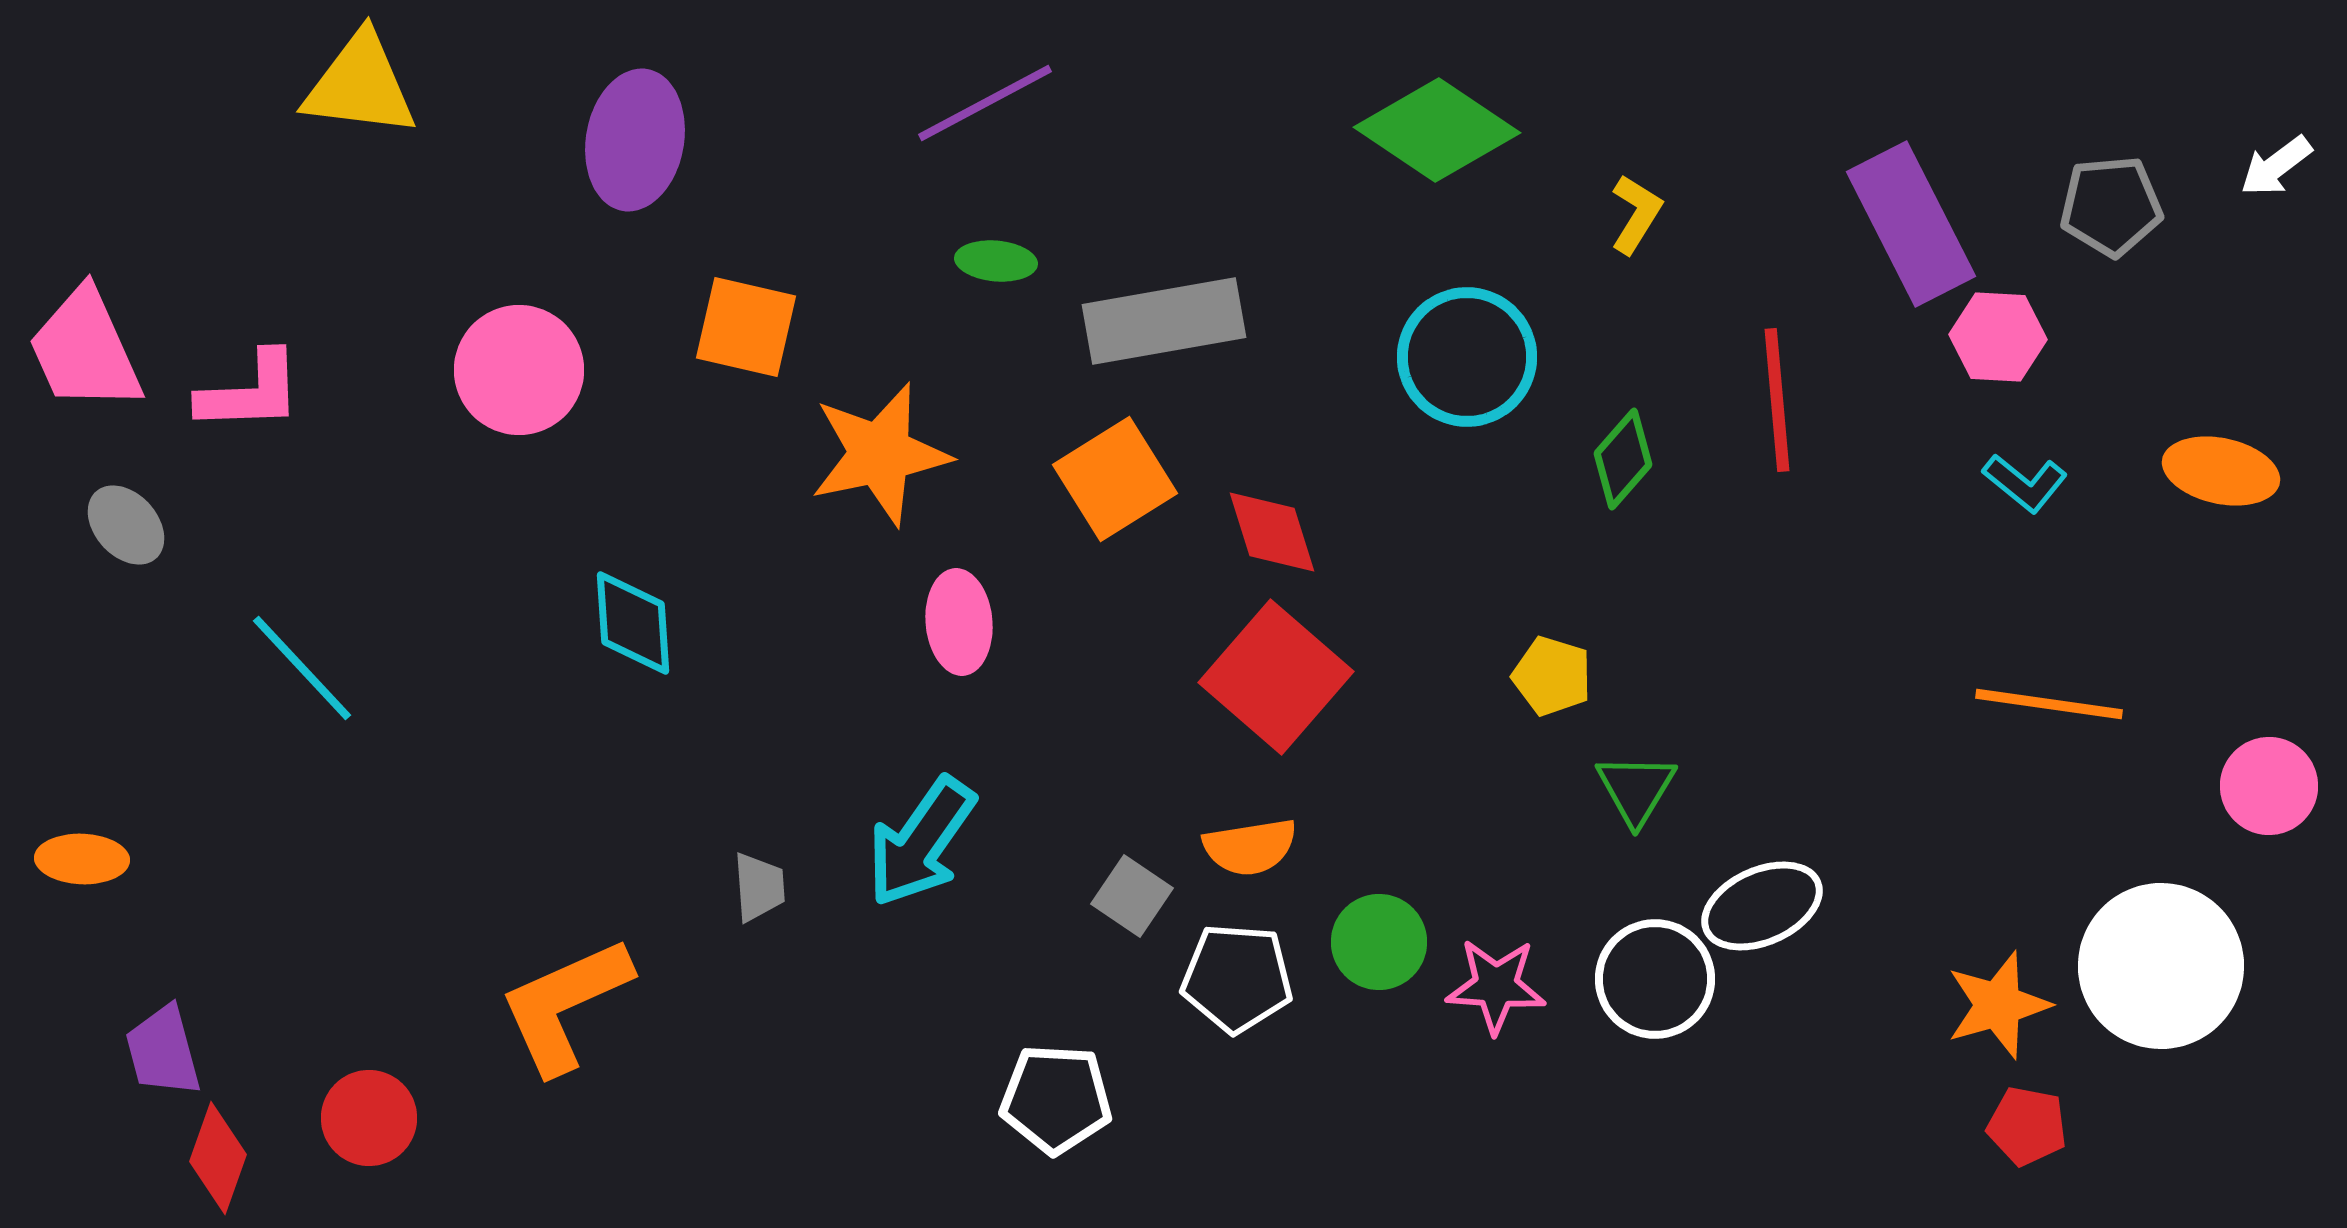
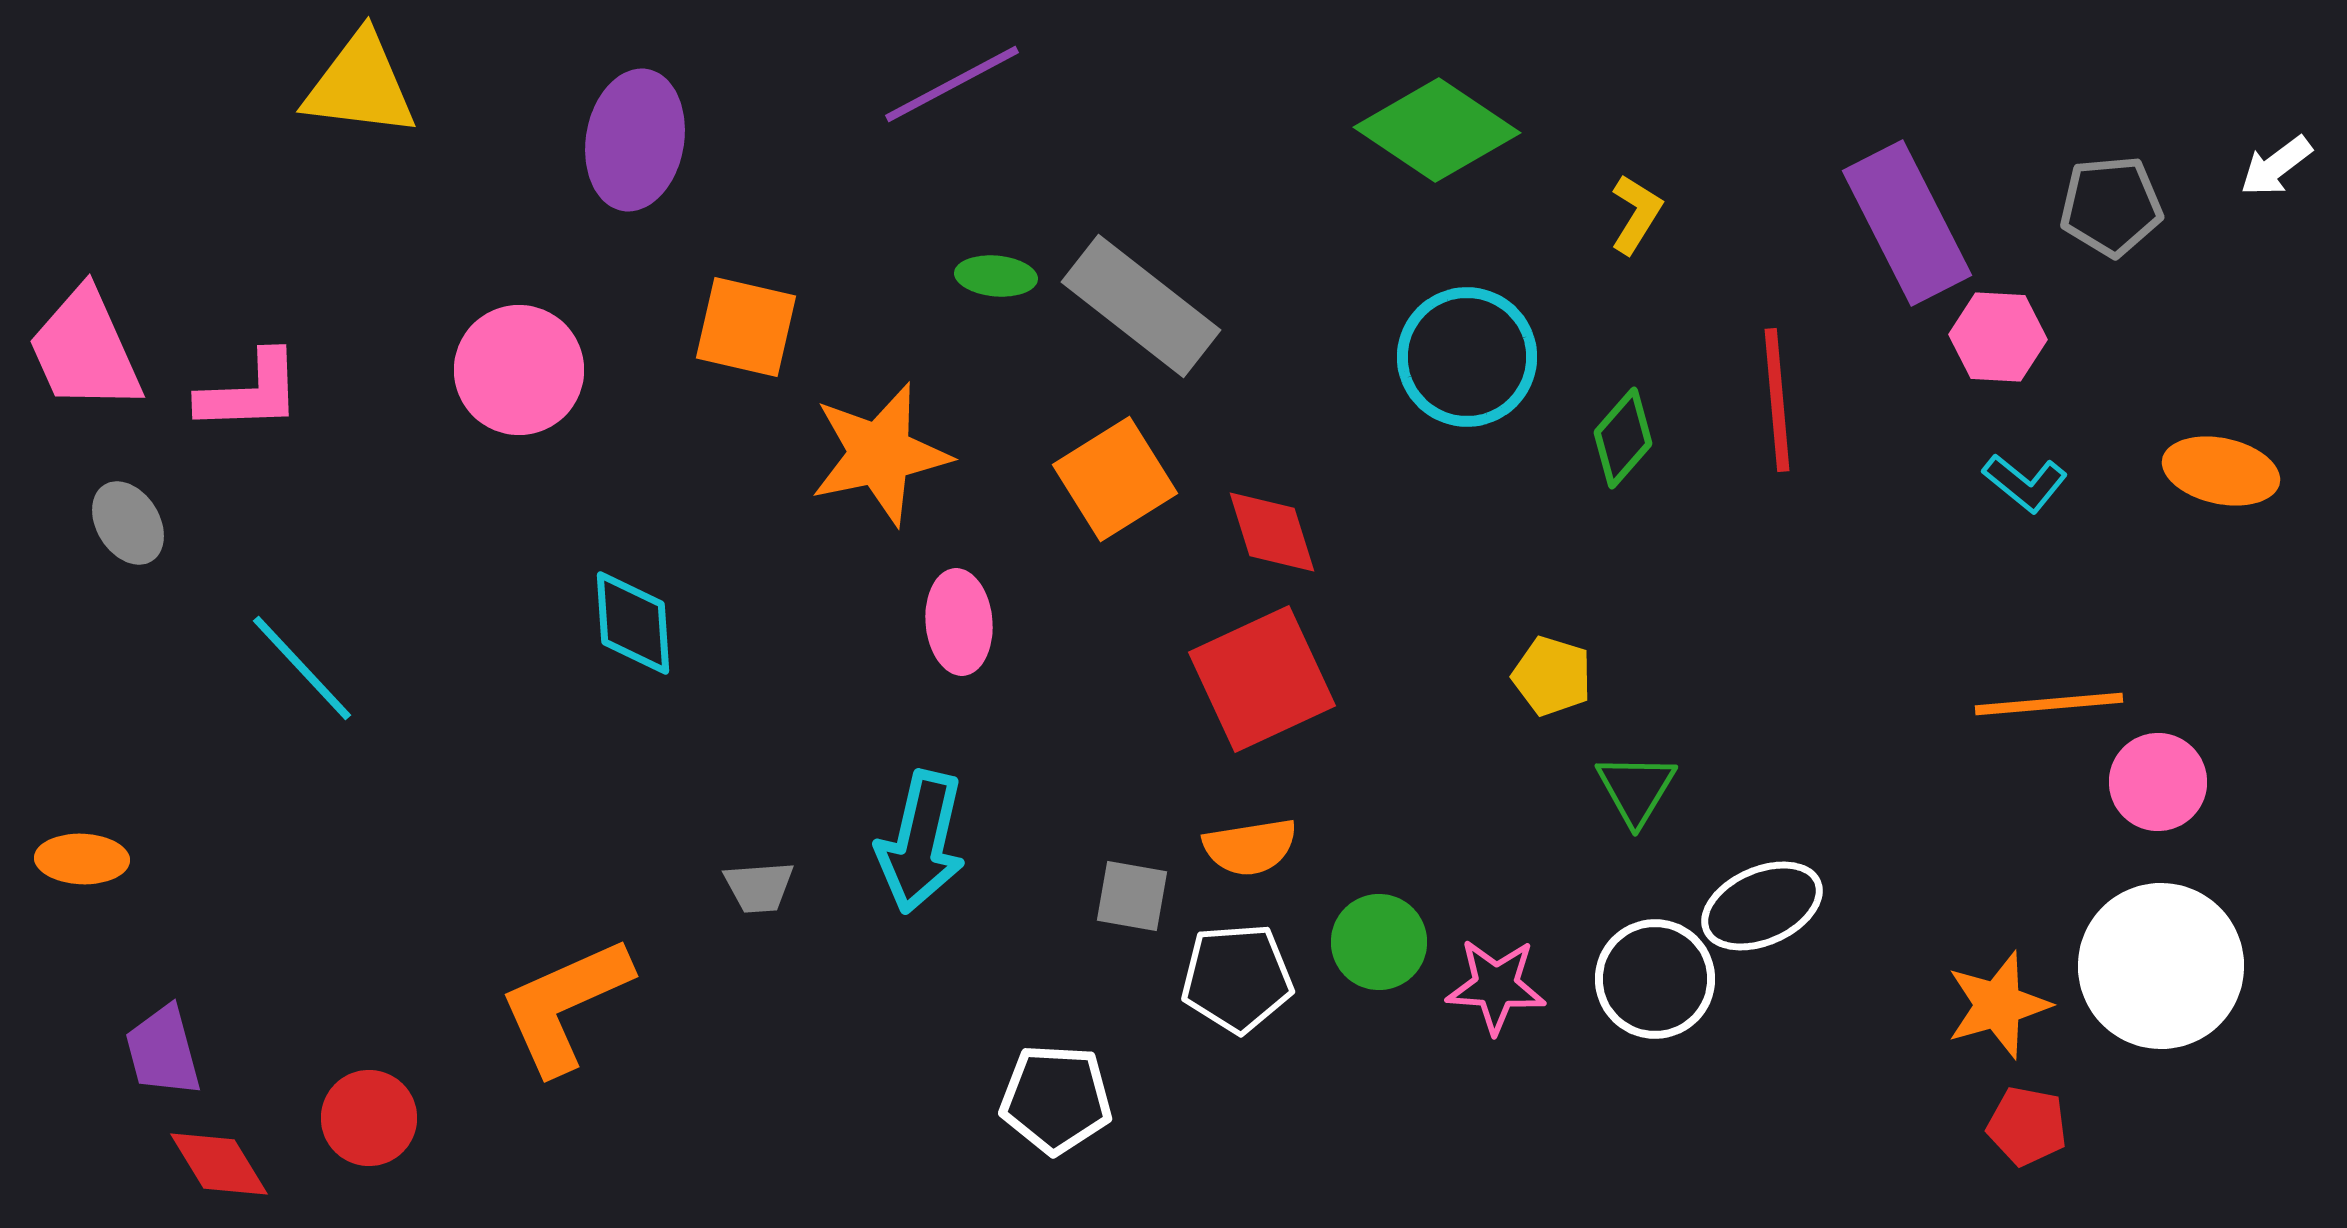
purple line at (985, 103): moved 33 px left, 19 px up
purple rectangle at (1911, 224): moved 4 px left, 1 px up
green ellipse at (996, 261): moved 15 px down
gray rectangle at (1164, 321): moved 23 px left, 15 px up; rotated 48 degrees clockwise
green diamond at (1623, 459): moved 21 px up
gray ellipse at (126, 525): moved 2 px right, 2 px up; rotated 10 degrees clockwise
red square at (1276, 677): moved 14 px left, 2 px down; rotated 24 degrees clockwise
orange line at (2049, 704): rotated 13 degrees counterclockwise
pink circle at (2269, 786): moved 111 px left, 4 px up
cyan arrow at (921, 842): rotated 22 degrees counterclockwise
gray trapezoid at (759, 887): rotated 90 degrees clockwise
gray square at (1132, 896): rotated 24 degrees counterclockwise
white pentagon at (1237, 978): rotated 8 degrees counterclockwise
red diamond at (218, 1158): moved 1 px right, 6 px down; rotated 51 degrees counterclockwise
